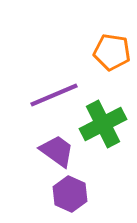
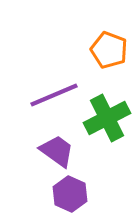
orange pentagon: moved 3 px left, 2 px up; rotated 12 degrees clockwise
green cross: moved 4 px right, 6 px up
